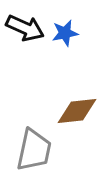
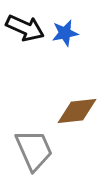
gray trapezoid: rotated 36 degrees counterclockwise
